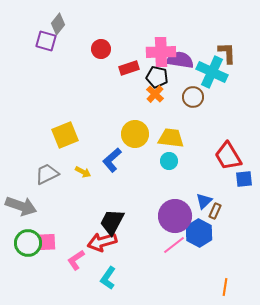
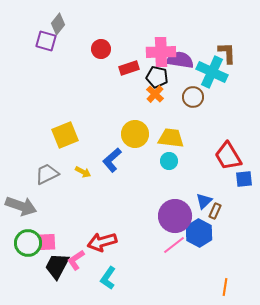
black trapezoid: moved 55 px left, 44 px down
